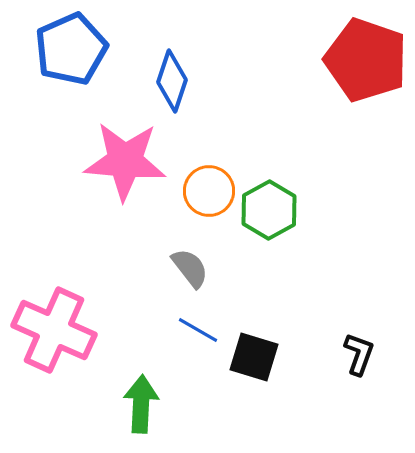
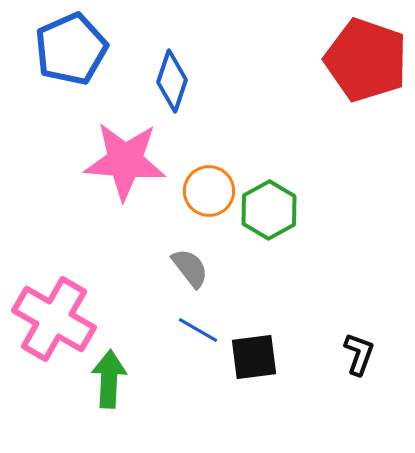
pink cross: moved 11 px up; rotated 6 degrees clockwise
black square: rotated 24 degrees counterclockwise
green arrow: moved 32 px left, 25 px up
